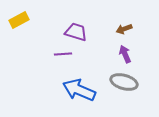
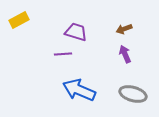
gray ellipse: moved 9 px right, 12 px down
